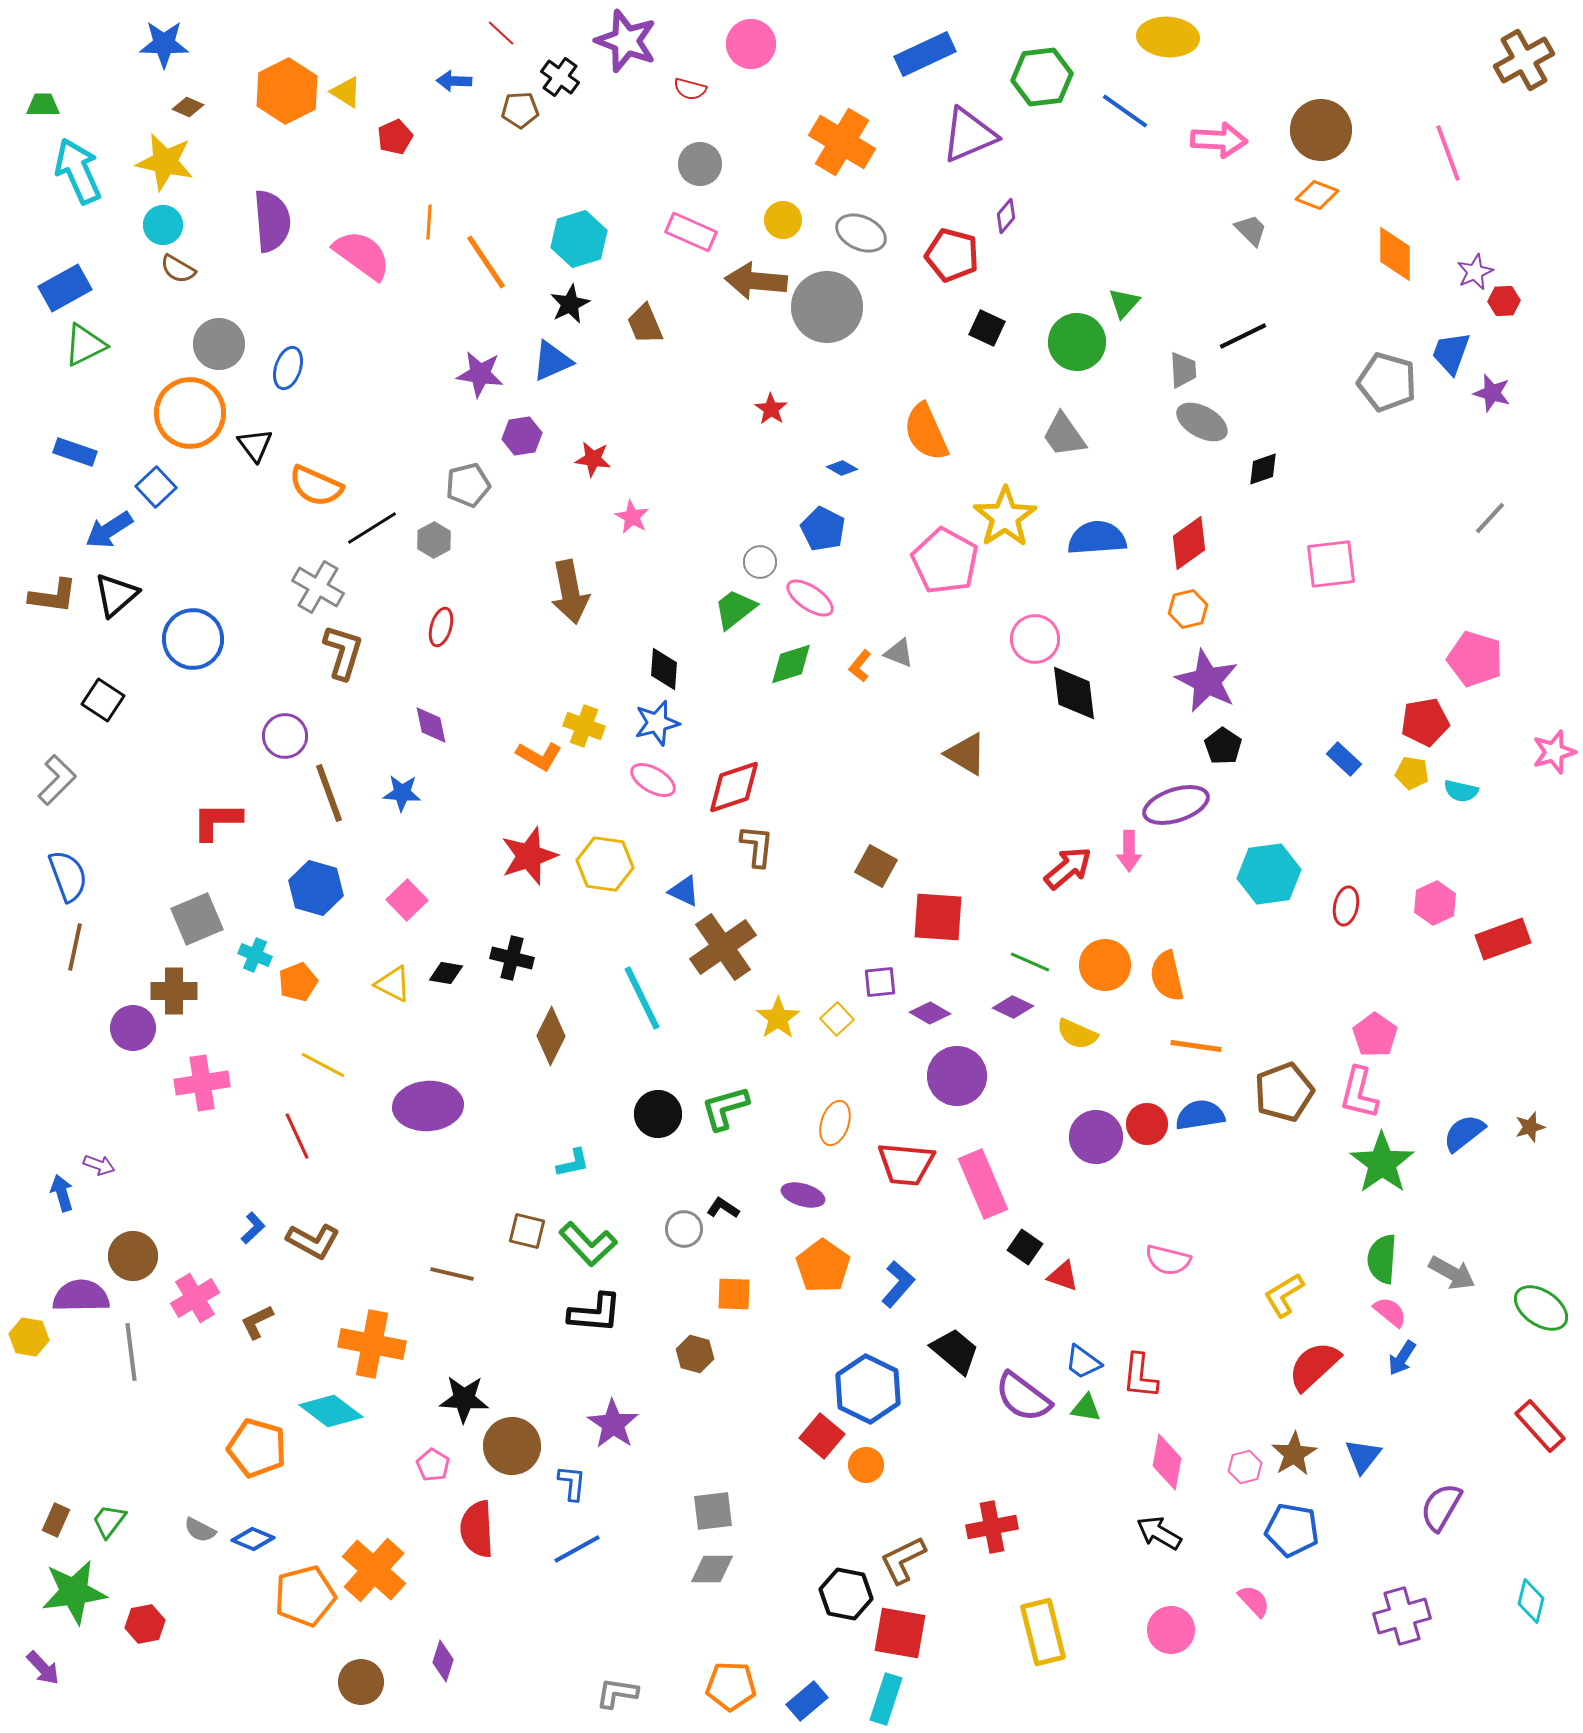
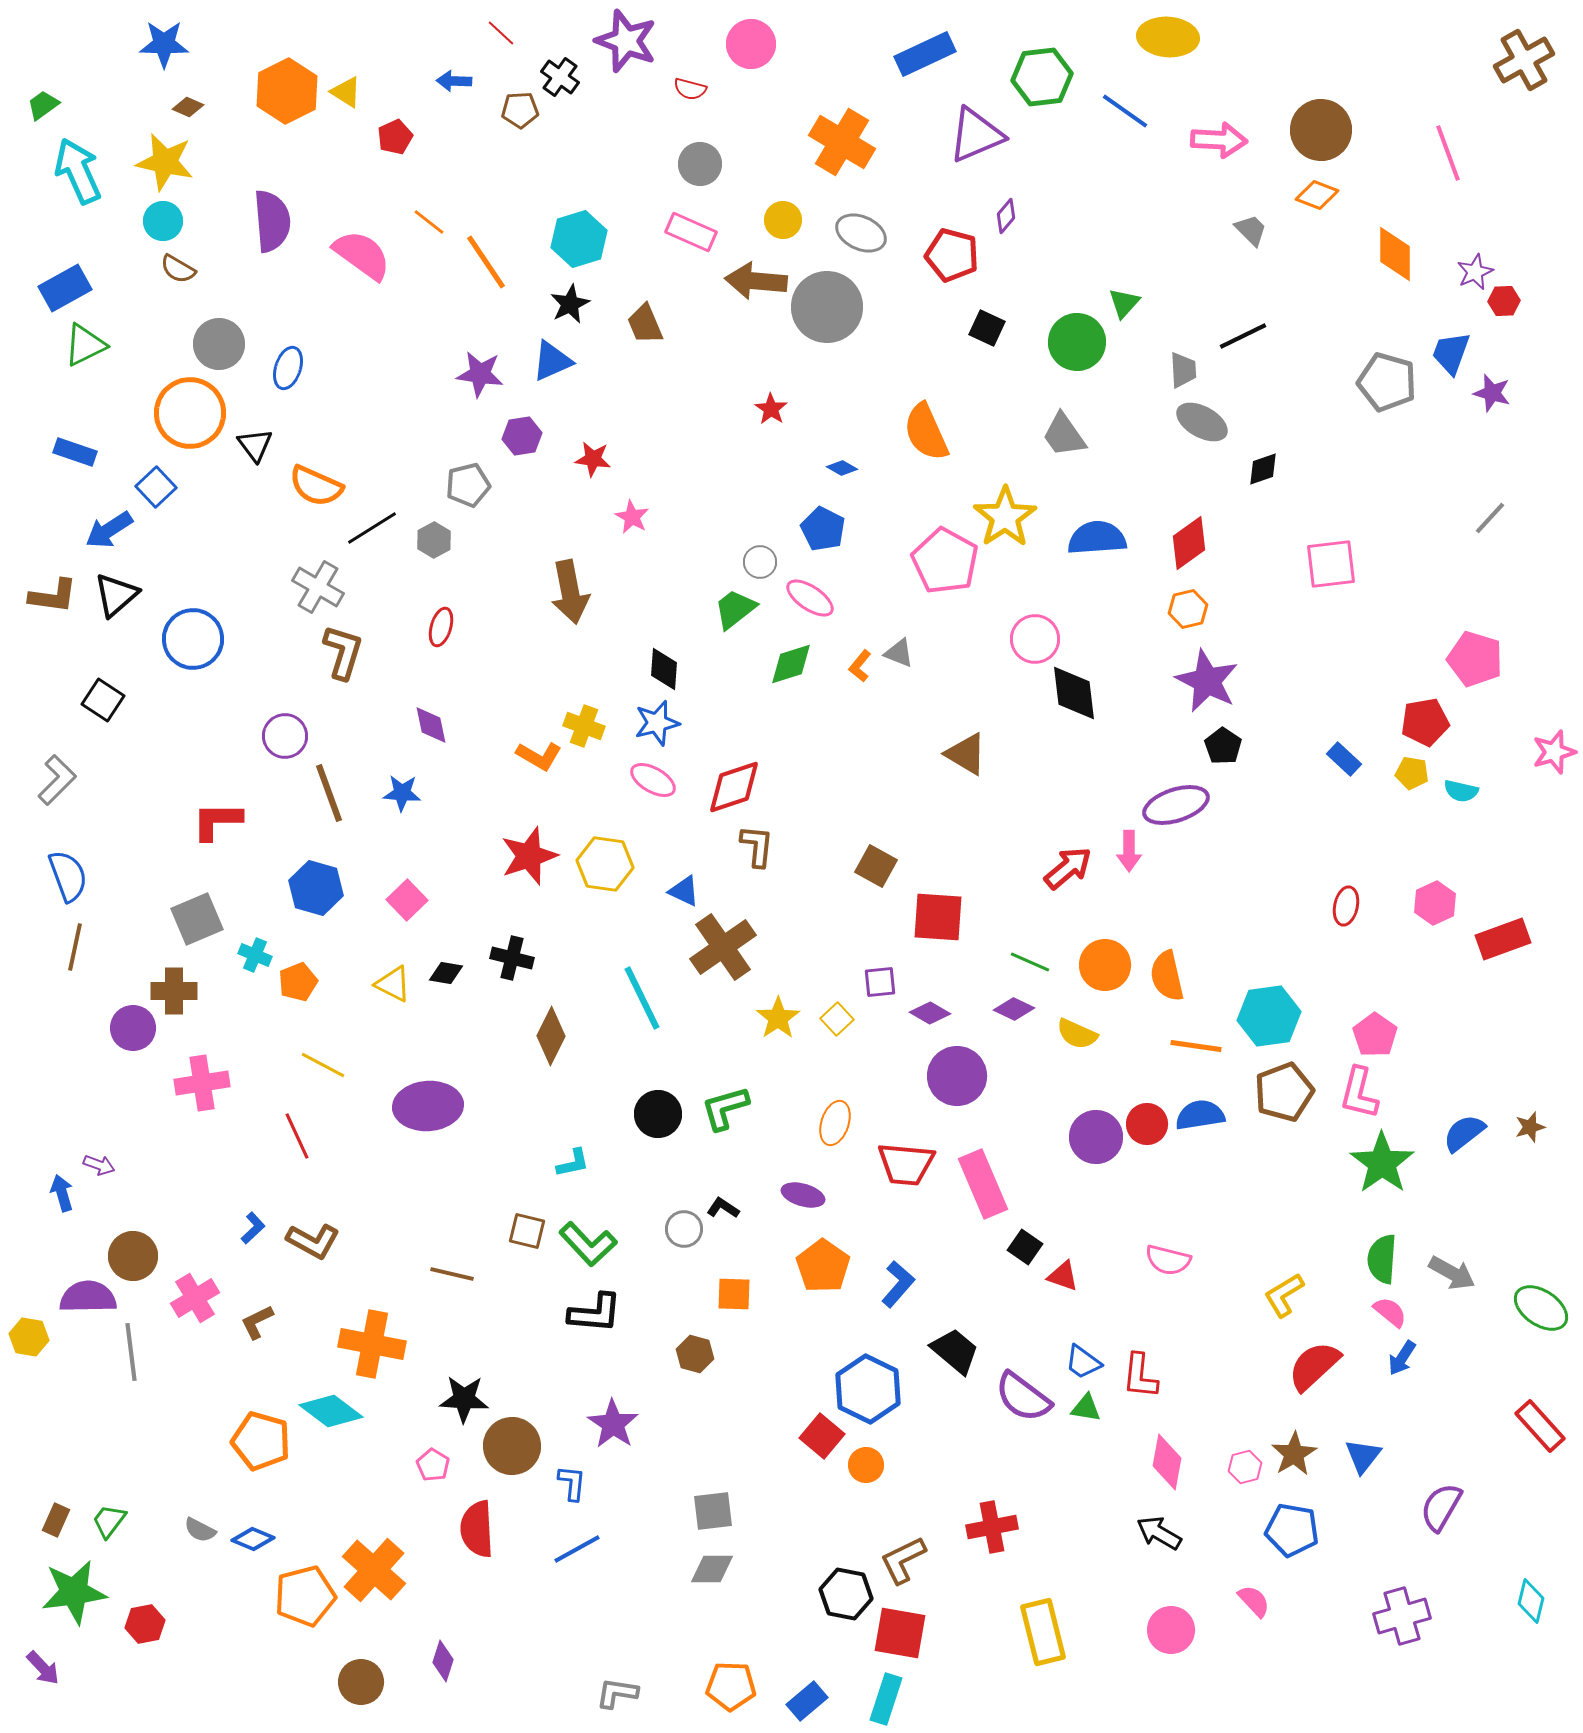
green trapezoid at (43, 105): rotated 36 degrees counterclockwise
purple triangle at (969, 135): moved 7 px right
orange line at (429, 222): rotated 56 degrees counterclockwise
cyan circle at (163, 225): moved 4 px up
cyan hexagon at (1269, 874): moved 142 px down
purple diamond at (1013, 1007): moved 1 px right, 2 px down
purple semicircle at (81, 1296): moved 7 px right, 1 px down
orange pentagon at (257, 1448): moved 4 px right, 7 px up
